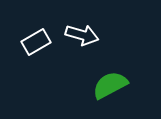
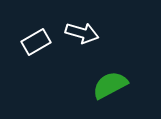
white arrow: moved 2 px up
